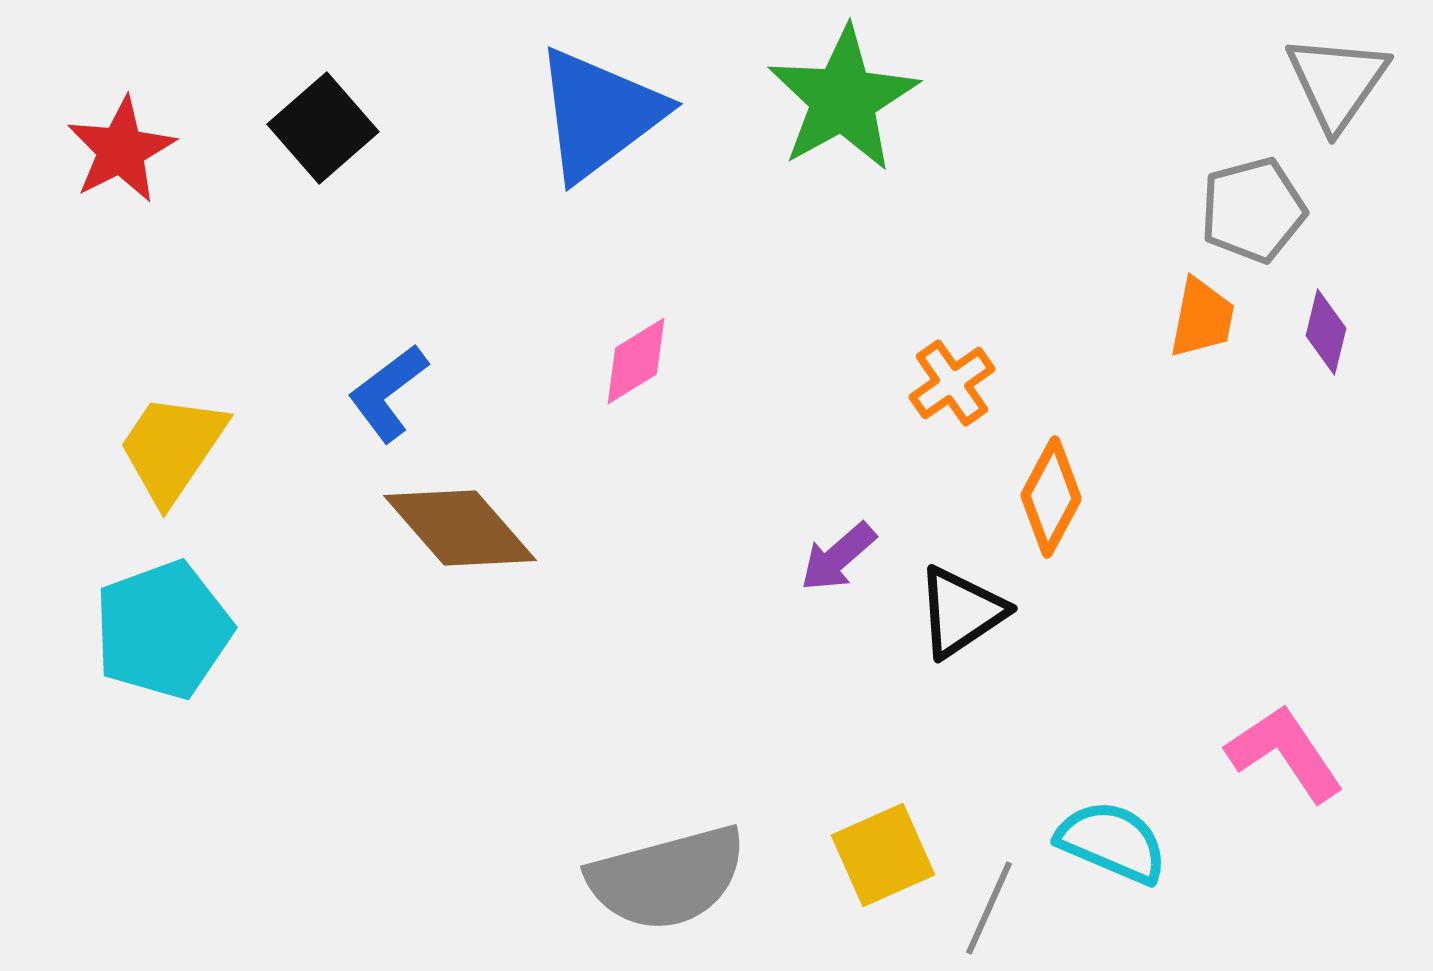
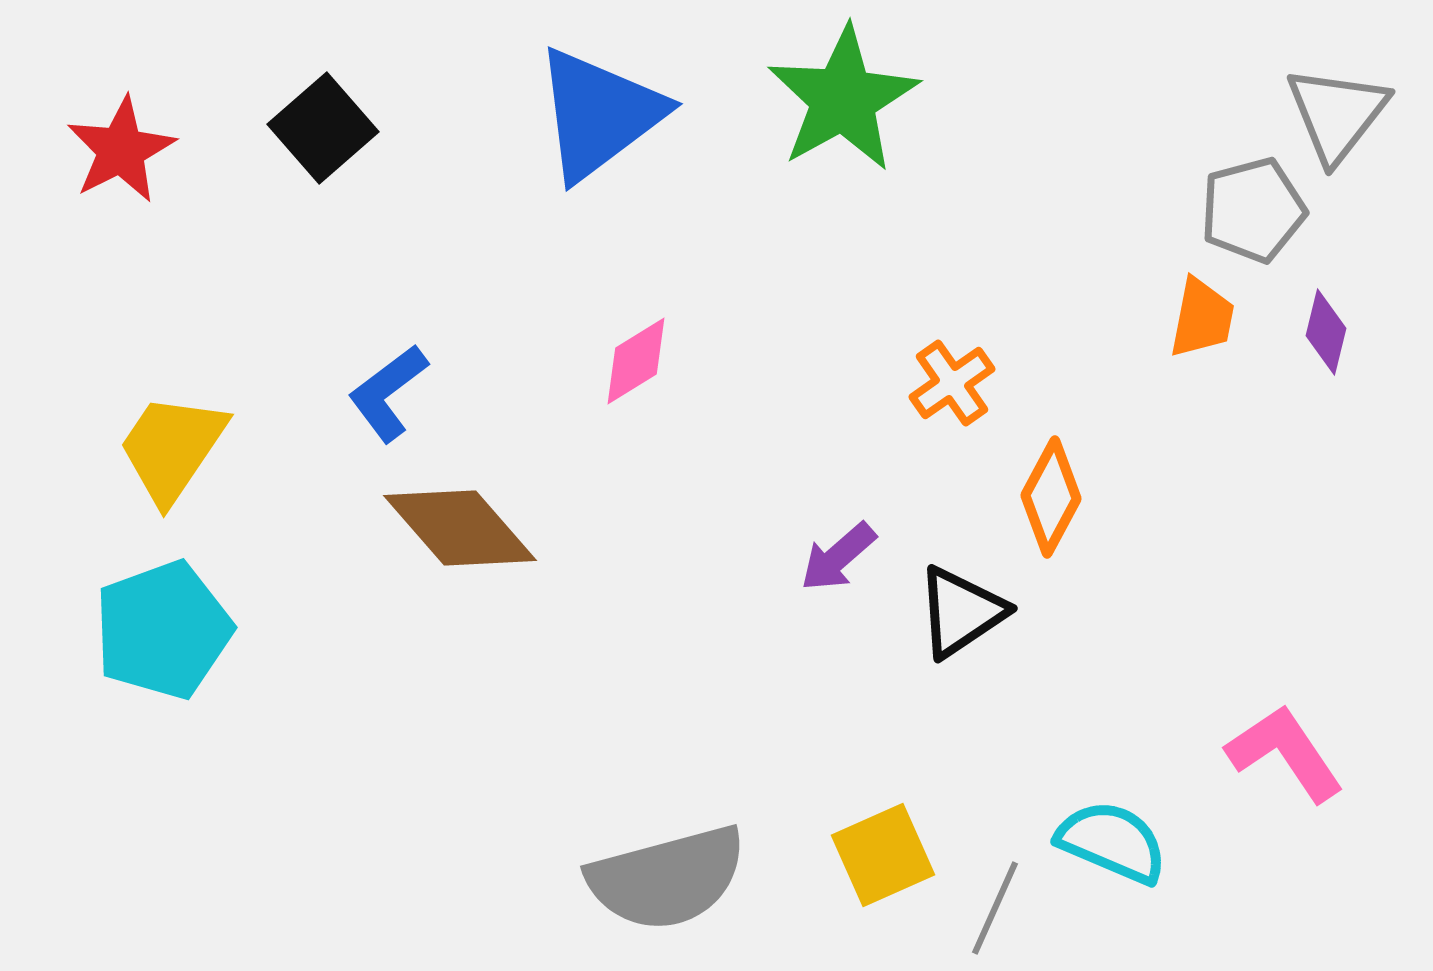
gray triangle: moved 32 px down; rotated 3 degrees clockwise
gray line: moved 6 px right
